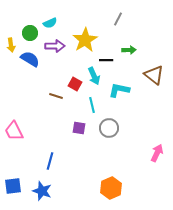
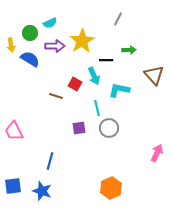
yellow star: moved 3 px left, 1 px down
brown triangle: rotated 10 degrees clockwise
cyan line: moved 5 px right, 3 px down
purple square: rotated 16 degrees counterclockwise
